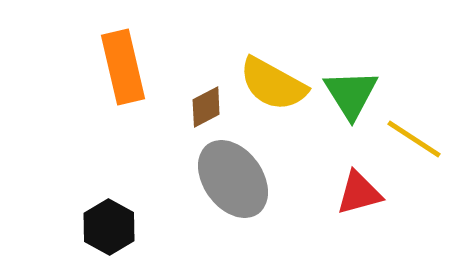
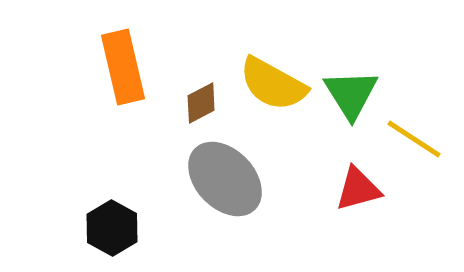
brown diamond: moved 5 px left, 4 px up
gray ellipse: moved 8 px left; rotated 8 degrees counterclockwise
red triangle: moved 1 px left, 4 px up
black hexagon: moved 3 px right, 1 px down
